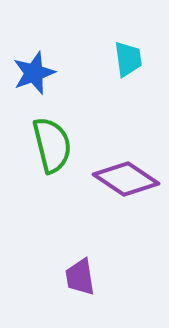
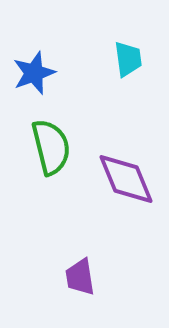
green semicircle: moved 1 px left, 2 px down
purple diamond: rotated 34 degrees clockwise
